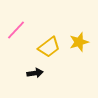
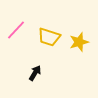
yellow trapezoid: moved 10 px up; rotated 55 degrees clockwise
black arrow: rotated 49 degrees counterclockwise
